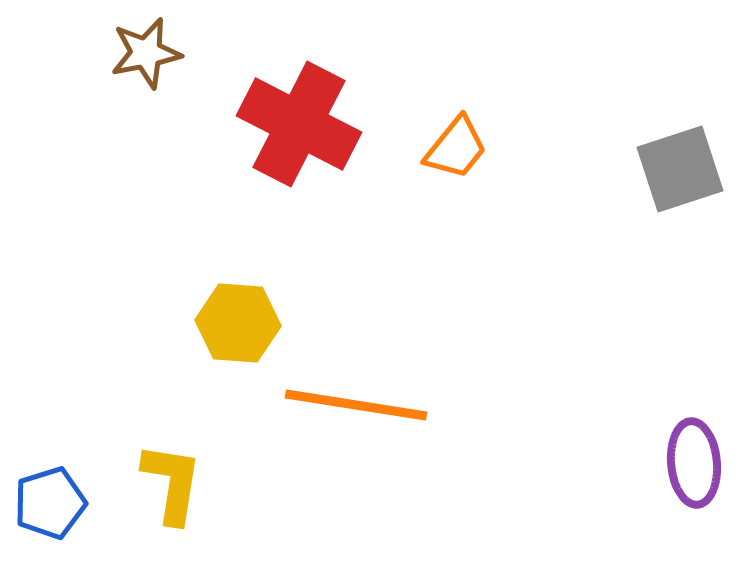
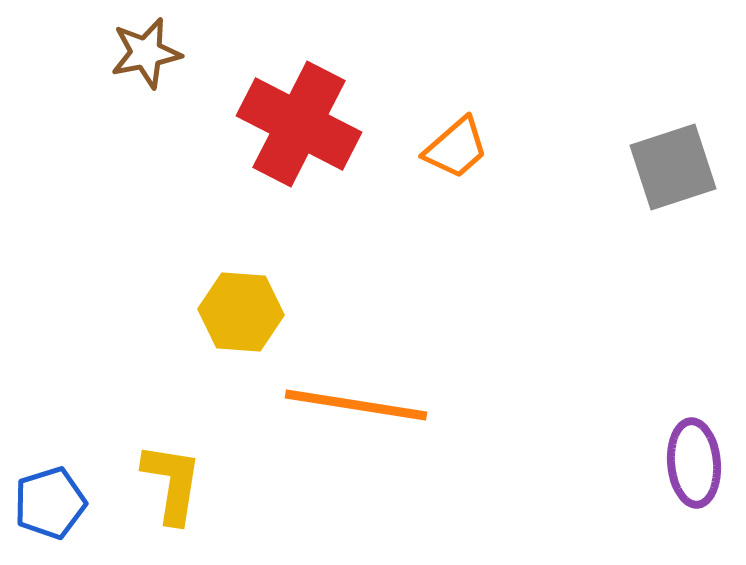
orange trapezoid: rotated 10 degrees clockwise
gray square: moved 7 px left, 2 px up
yellow hexagon: moved 3 px right, 11 px up
